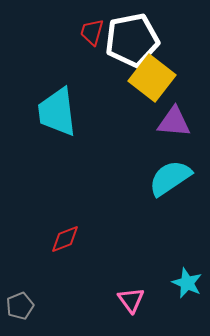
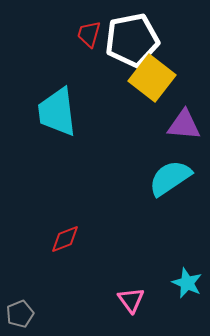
red trapezoid: moved 3 px left, 2 px down
purple triangle: moved 10 px right, 3 px down
gray pentagon: moved 8 px down
